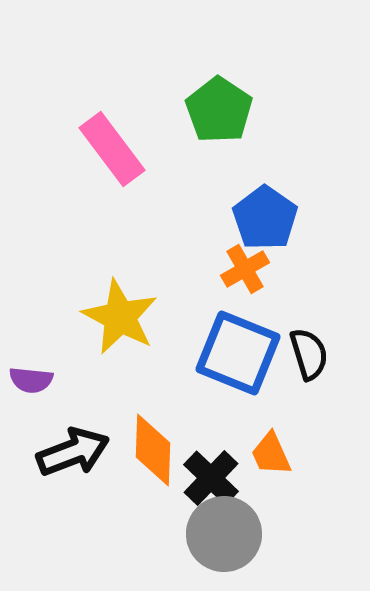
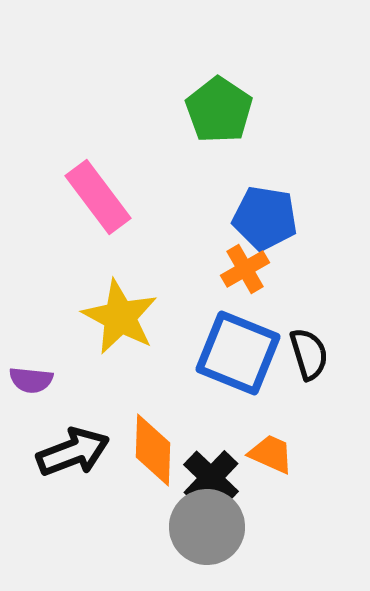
pink rectangle: moved 14 px left, 48 px down
blue pentagon: rotated 26 degrees counterclockwise
orange trapezoid: rotated 138 degrees clockwise
gray circle: moved 17 px left, 7 px up
